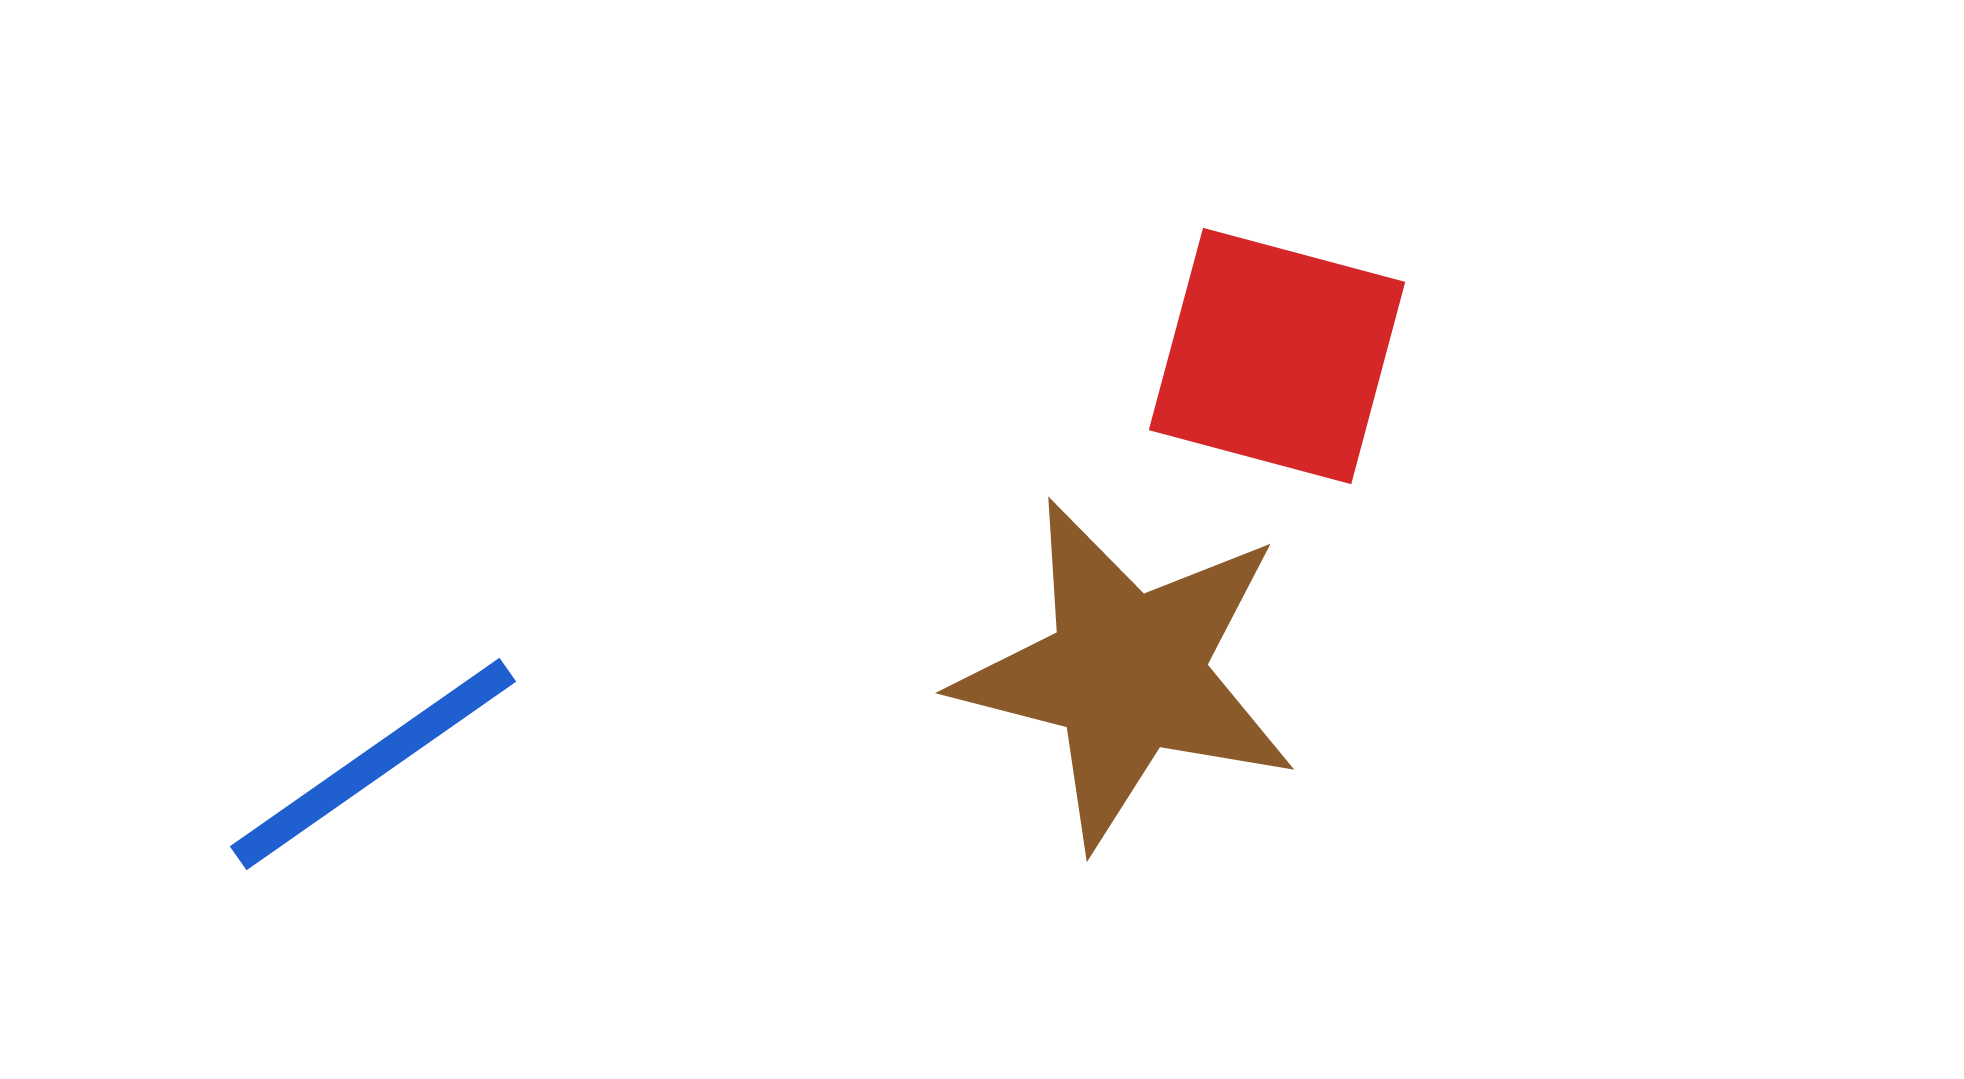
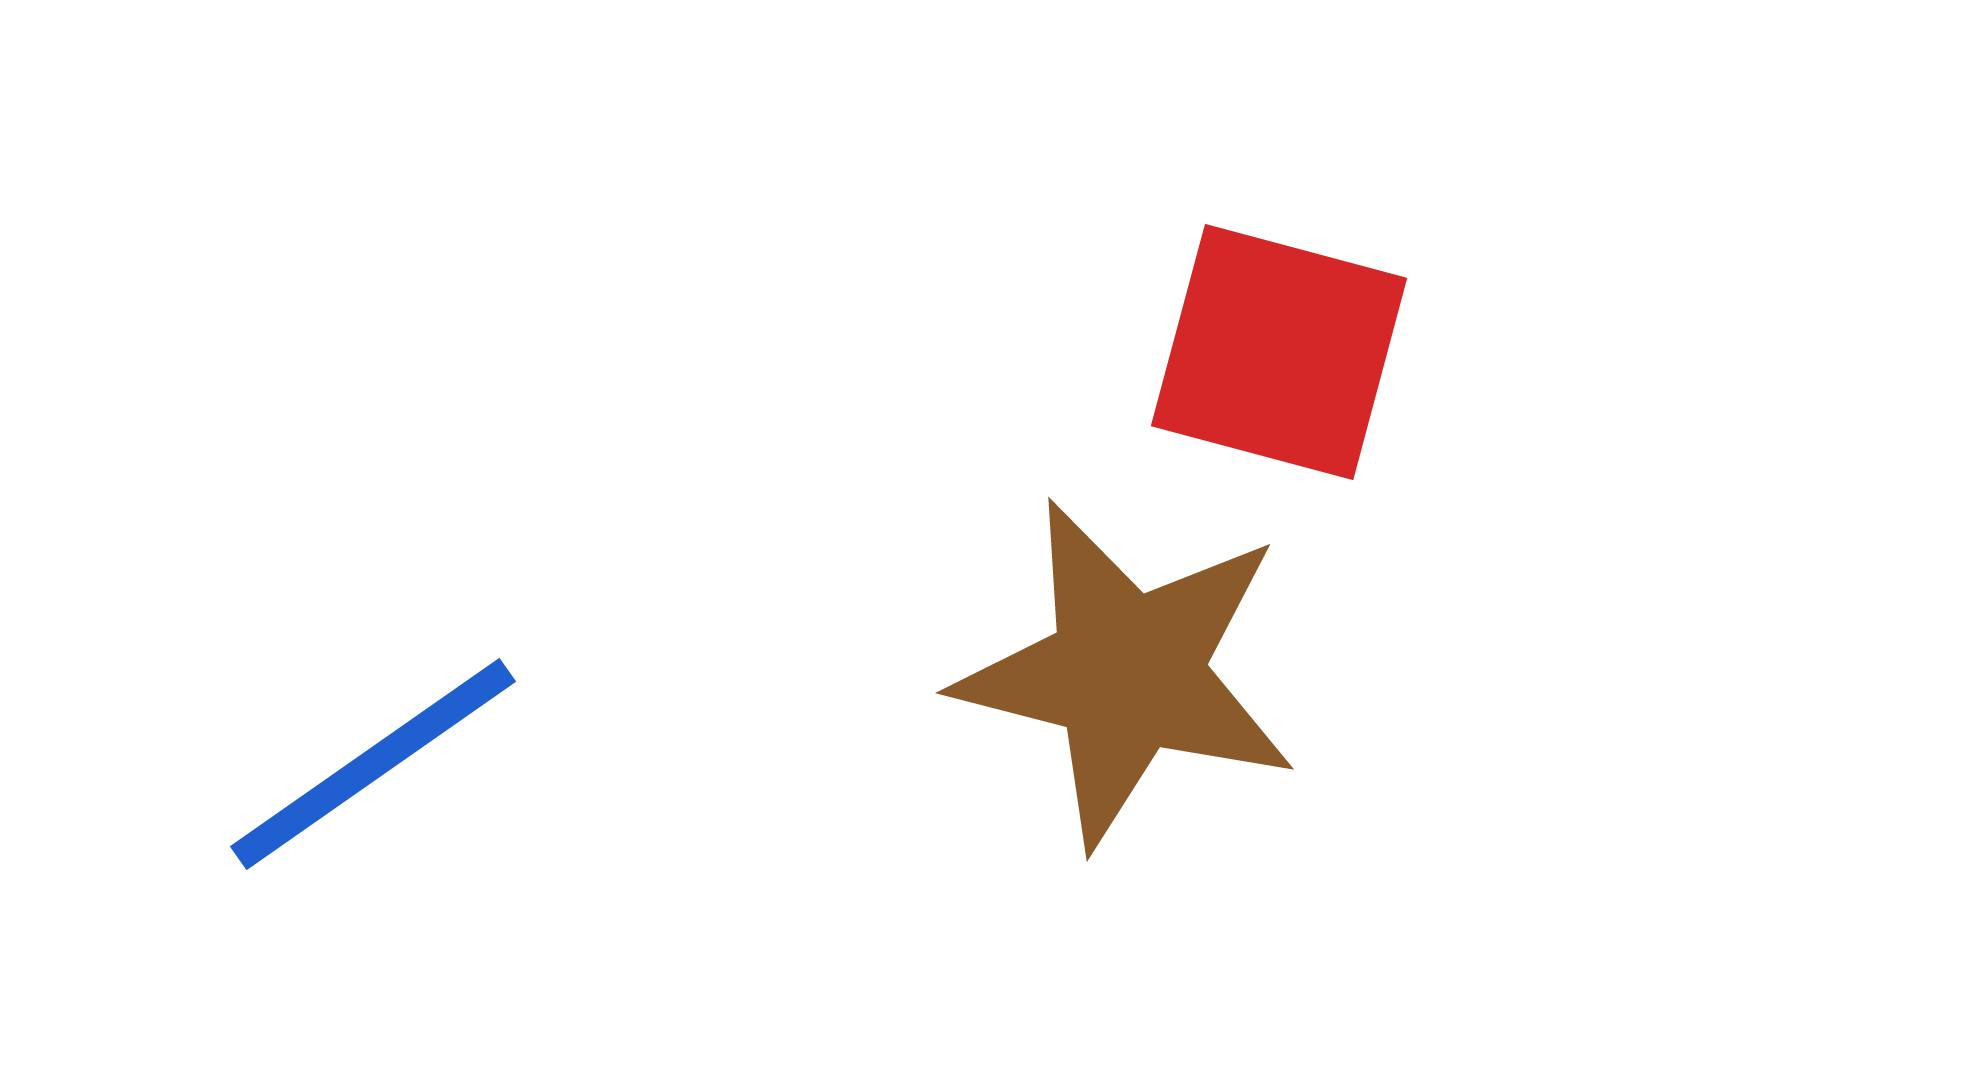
red square: moved 2 px right, 4 px up
